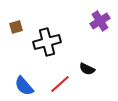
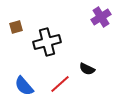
purple cross: moved 1 px right, 4 px up
